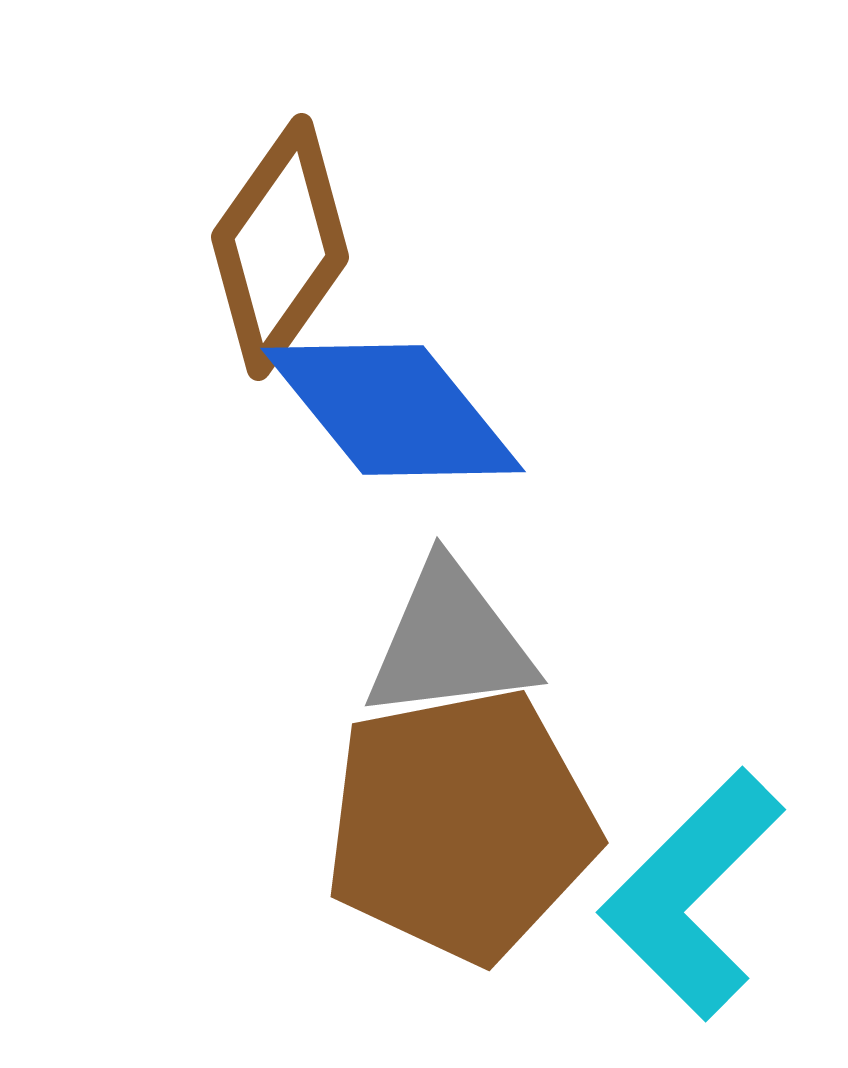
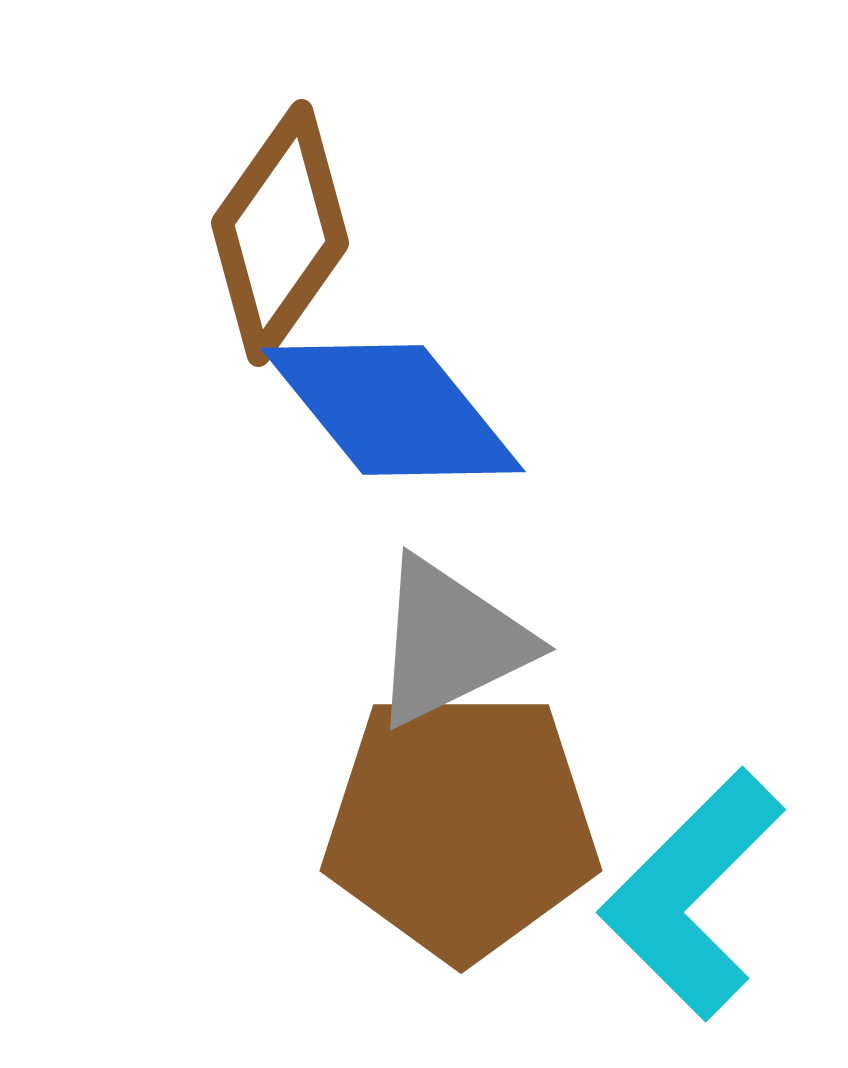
brown diamond: moved 14 px up
gray triangle: rotated 19 degrees counterclockwise
brown pentagon: rotated 11 degrees clockwise
